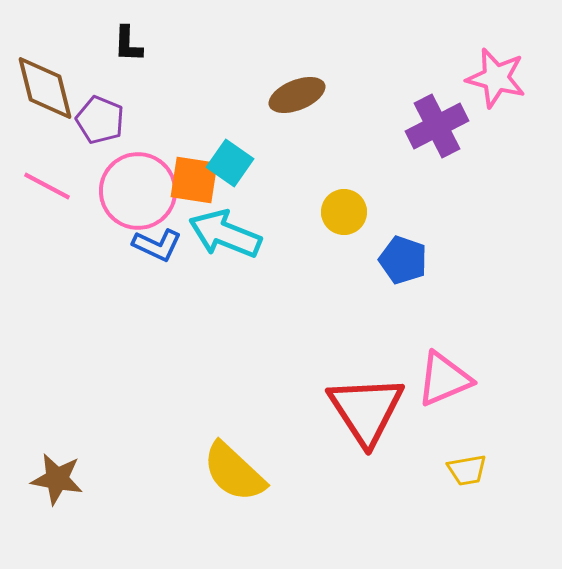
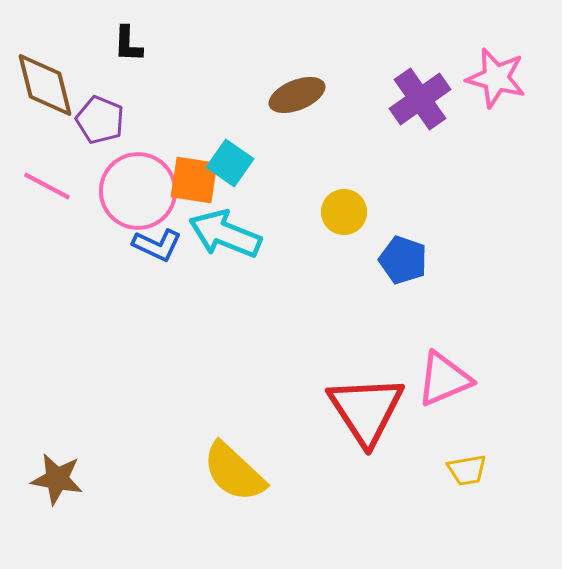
brown diamond: moved 3 px up
purple cross: moved 17 px left, 27 px up; rotated 8 degrees counterclockwise
